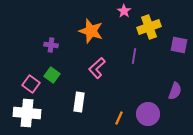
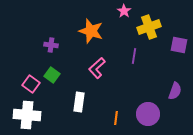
white cross: moved 2 px down
orange line: moved 3 px left; rotated 16 degrees counterclockwise
